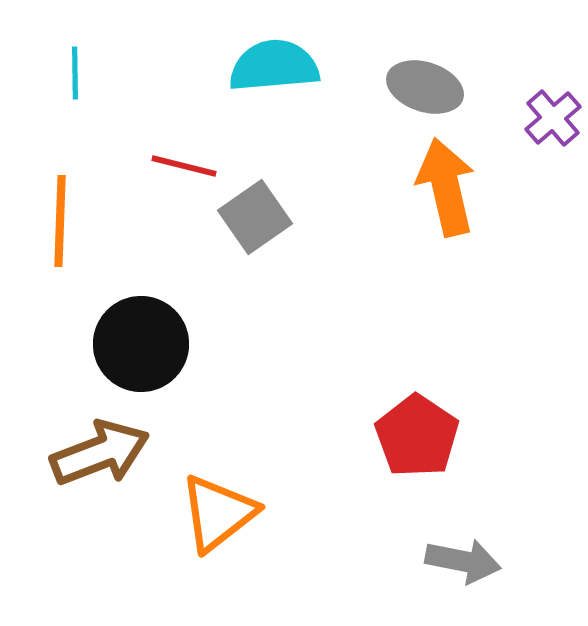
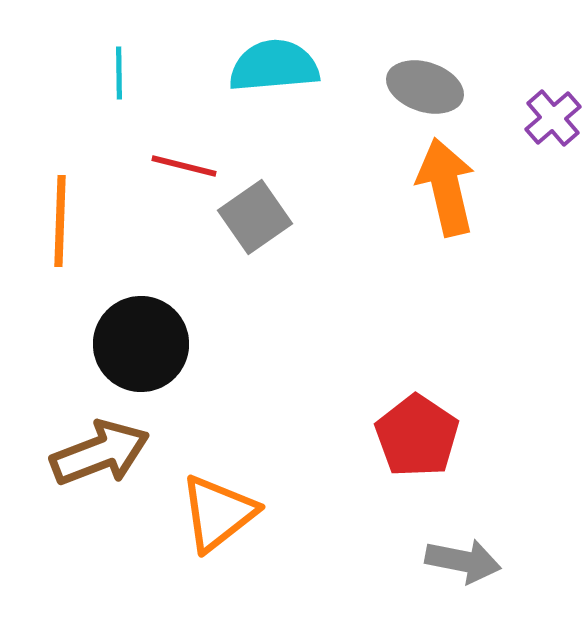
cyan line: moved 44 px right
